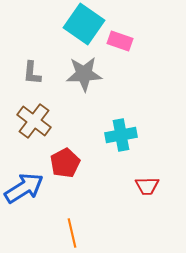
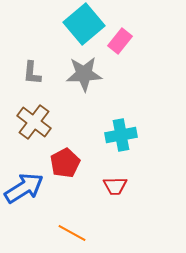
cyan square: rotated 15 degrees clockwise
pink rectangle: rotated 70 degrees counterclockwise
brown cross: moved 1 px down
red trapezoid: moved 32 px left
orange line: rotated 48 degrees counterclockwise
